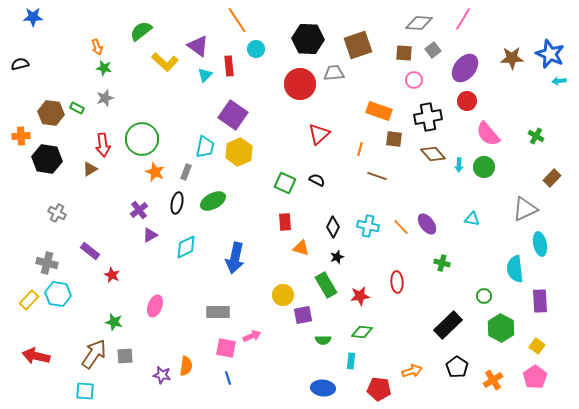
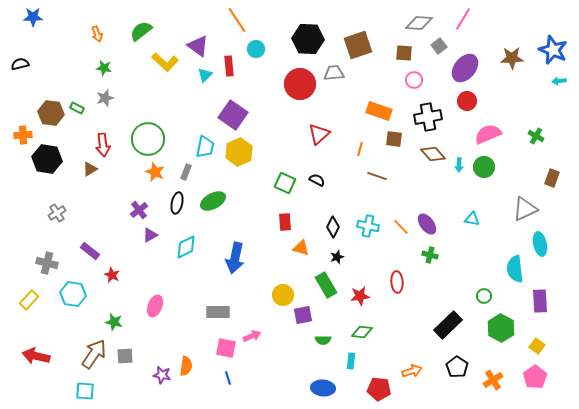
orange arrow at (97, 47): moved 13 px up
gray square at (433, 50): moved 6 px right, 4 px up
blue star at (550, 54): moved 3 px right, 4 px up
pink semicircle at (488, 134): rotated 108 degrees clockwise
orange cross at (21, 136): moved 2 px right, 1 px up
green circle at (142, 139): moved 6 px right
brown rectangle at (552, 178): rotated 24 degrees counterclockwise
gray cross at (57, 213): rotated 30 degrees clockwise
green cross at (442, 263): moved 12 px left, 8 px up
cyan hexagon at (58, 294): moved 15 px right
